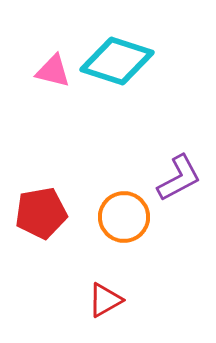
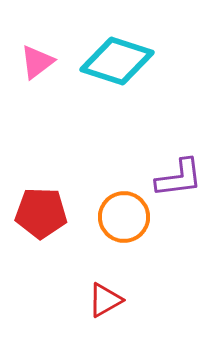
pink triangle: moved 16 px left, 9 px up; rotated 51 degrees counterclockwise
purple L-shape: rotated 21 degrees clockwise
red pentagon: rotated 12 degrees clockwise
